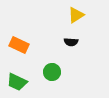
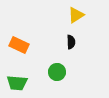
black semicircle: rotated 96 degrees counterclockwise
green circle: moved 5 px right
green trapezoid: moved 1 px down; rotated 20 degrees counterclockwise
